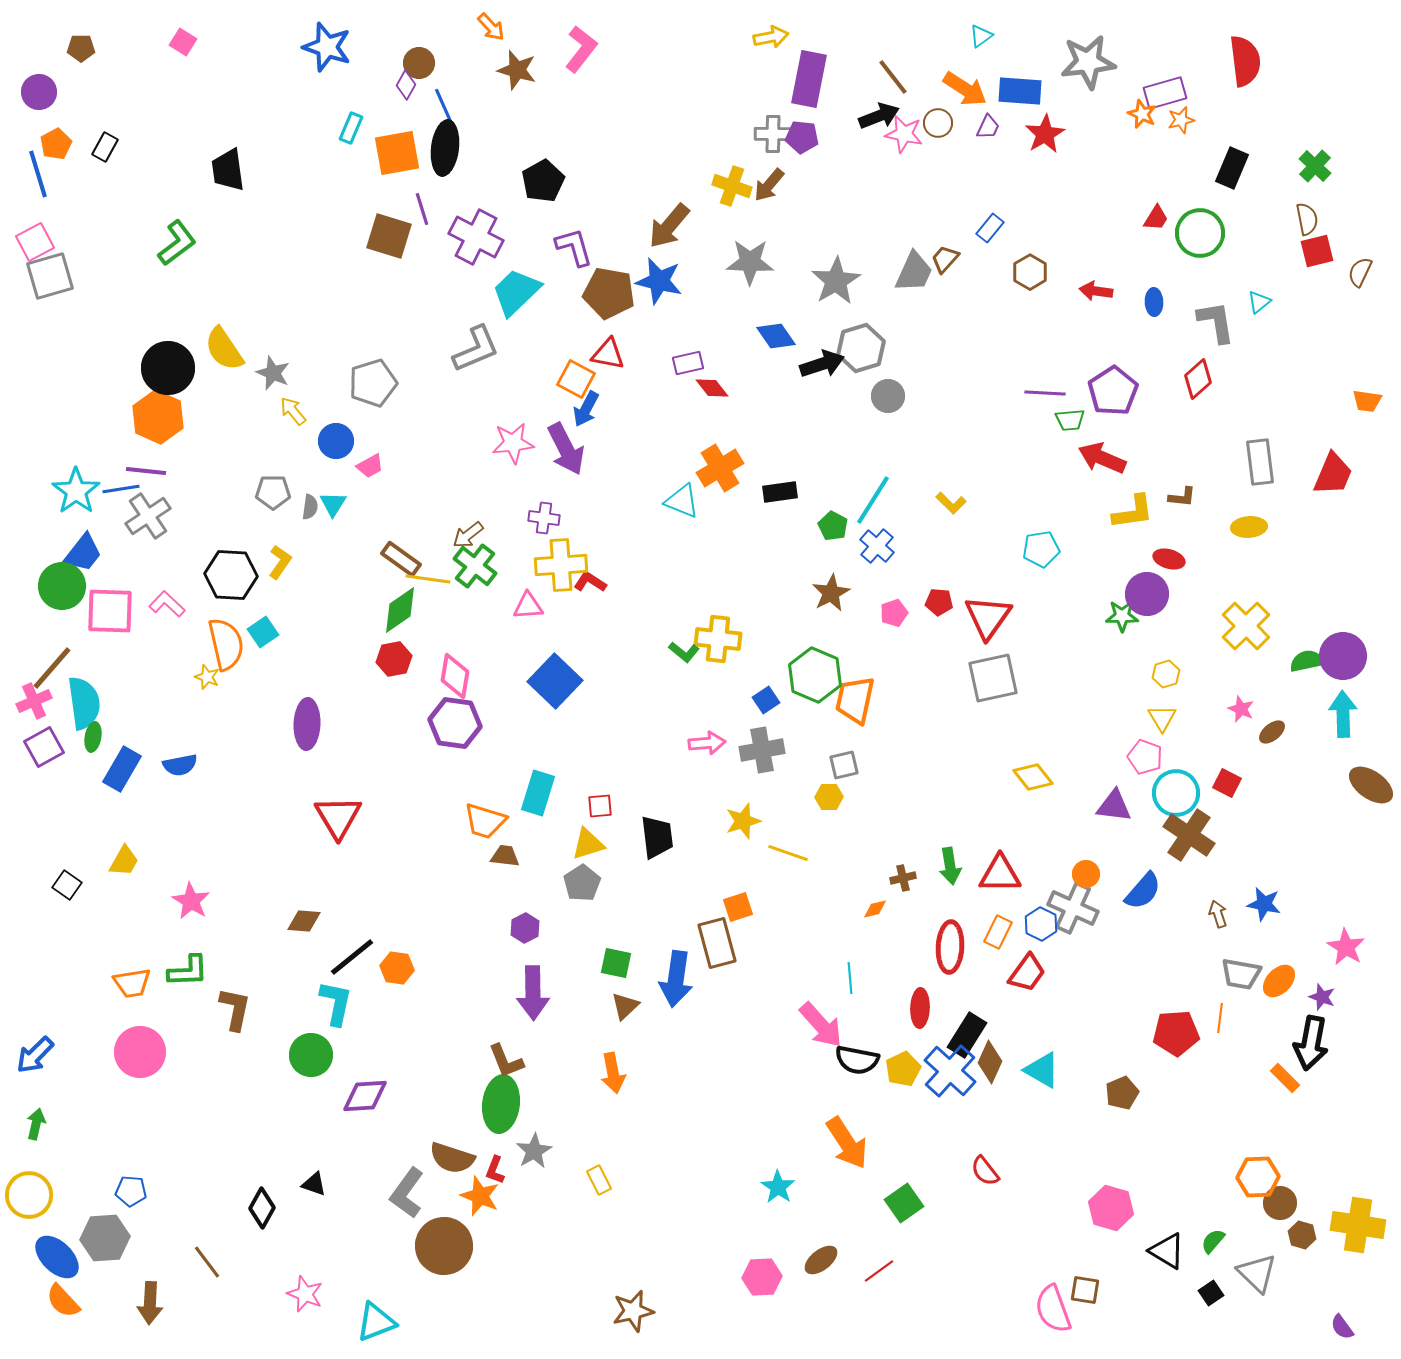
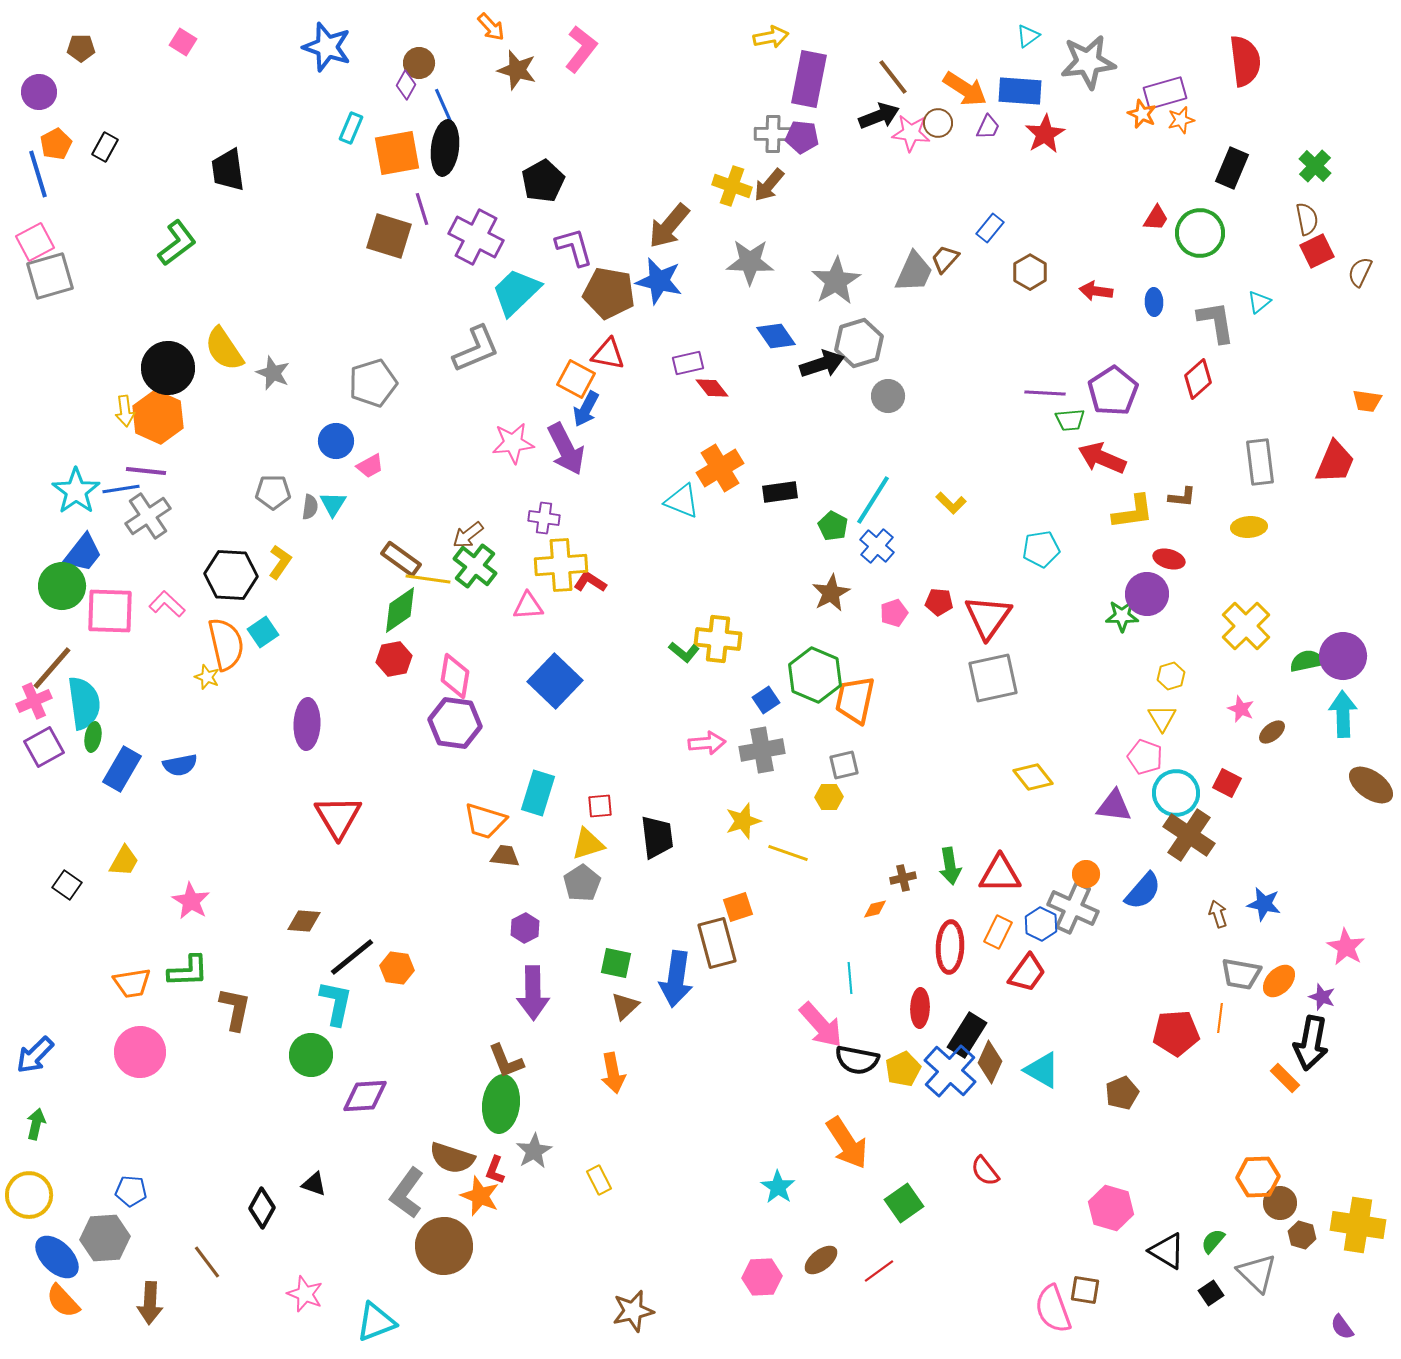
cyan triangle at (981, 36): moved 47 px right
pink star at (904, 134): moved 7 px right, 1 px up; rotated 6 degrees counterclockwise
red square at (1317, 251): rotated 12 degrees counterclockwise
gray hexagon at (861, 348): moved 2 px left, 5 px up
yellow arrow at (293, 411): moved 168 px left; rotated 148 degrees counterclockwise
red trapezoid at (1333, 474): moved 2 px right, 12 px up
yellow hexagon at (1166, 674): moved 5 px right, 2 px down
